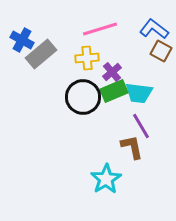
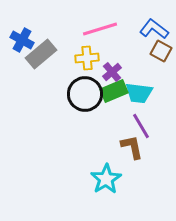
black circle: moved 2 px right, 3 px up
